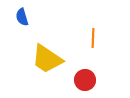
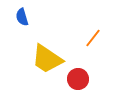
orange line: rotated 36 degrees clockwise
red circle: moved 7 px left, 1 px up
